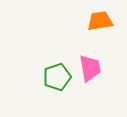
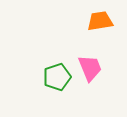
pink trapezoid: rotated 12 degrees counterclockwise
